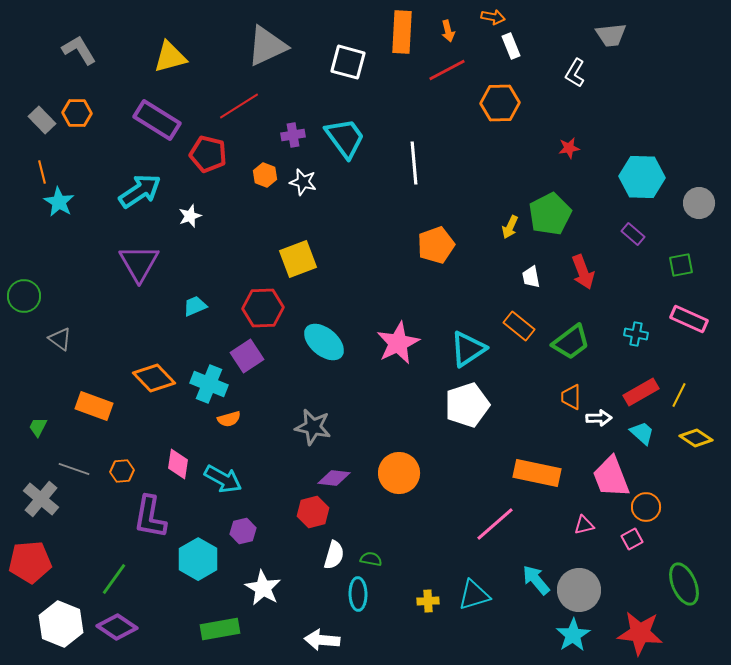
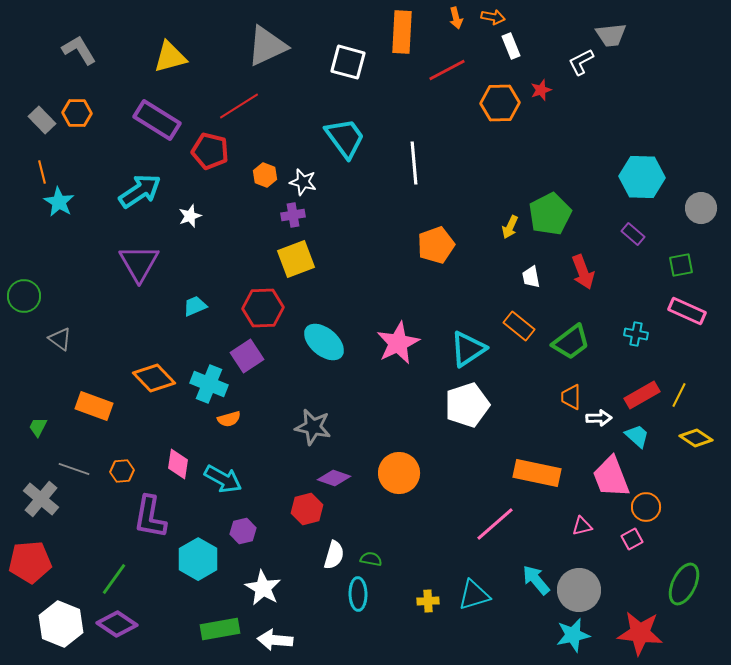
orange arrow at (448, 31): moved 8 px right, 13 px up
white L-shape at (575, 73): moved 6 px right, 11 px up; rotated 32 degrees clockwise
purple cross at (293, 135): moved 80 px down
red star at (569, 148): moved 28 px left, 58 px up; rotated 10 degrees counterclockwise
red pentagon at (208, 154): moved 2 px right, 3 px up
gray circle at (699, 203): moved 2 px right, 5 px down
yellow square at (298, 259): moved 2 px left
pink rectangle at (689, 319): moved 2 px left, 8 px up
red rectangle at (641, 392): moved 1 px right, 3 px down
cyan trapezoid at (642, 433): moved 5 px left, 3 px down
purple diamond at (334, 478): rotated 12 degrees clockwise
red hexagon at (313, 512): moved 6 px left, 3 px up
pink triangle at (584, 525): moved 2 px left, 1 px down
green ellipse at (684, 584): rotated 48 degrees clockwise
purple diamond at (117, 627): moved 3 px up
cyan star at (573, 635): rotated 20 degrees clockwise
white arrow at (322, 640): moved 47 px left
